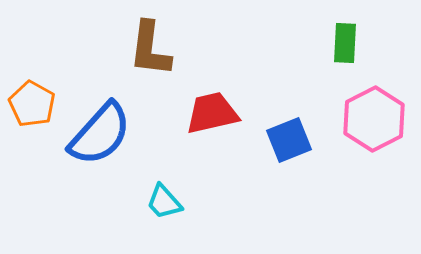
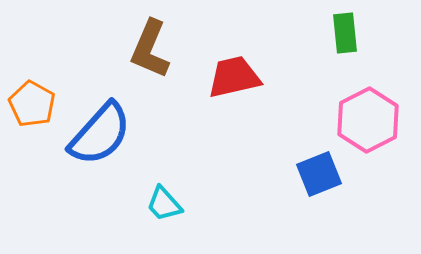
green rectangle: moved 10 px up; rotated 9 degrees counterclockwise
brown L-shape: rotated 16 degrees clockwise
red trapezoid: moved 22 px right, 36 px up
pink hexagon: moved 6 px left, 1 px down
blue square: moved 30 px right, 34 px down
cyan trapezoid: moved 2 px down
